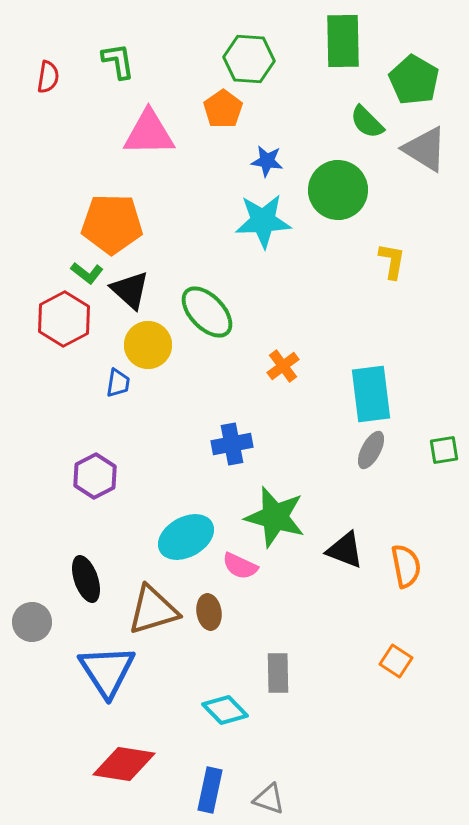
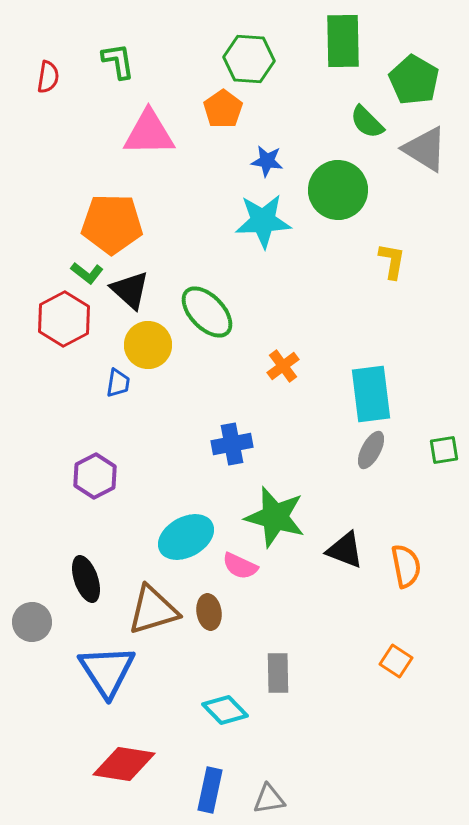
gray triangle at (269, 799): rotated 28 degrees counterclockwise
